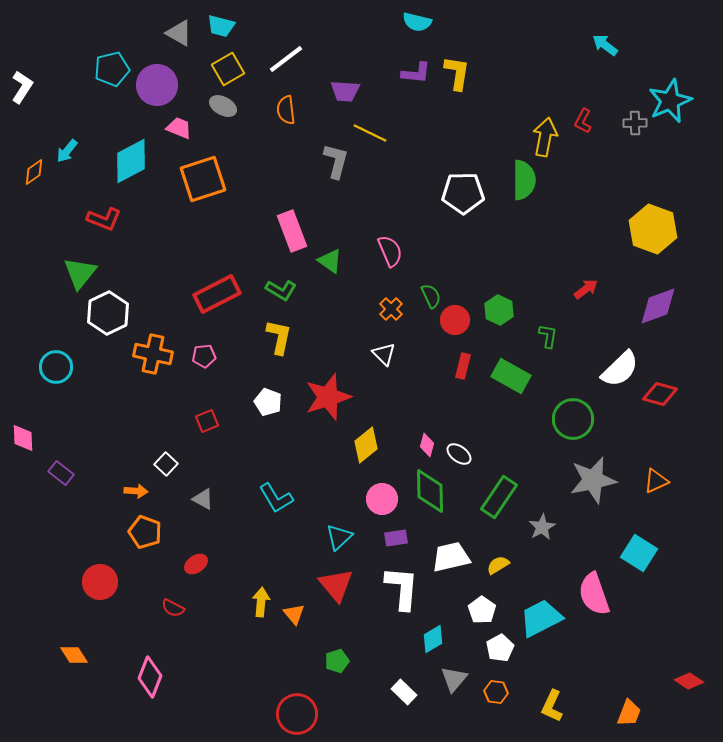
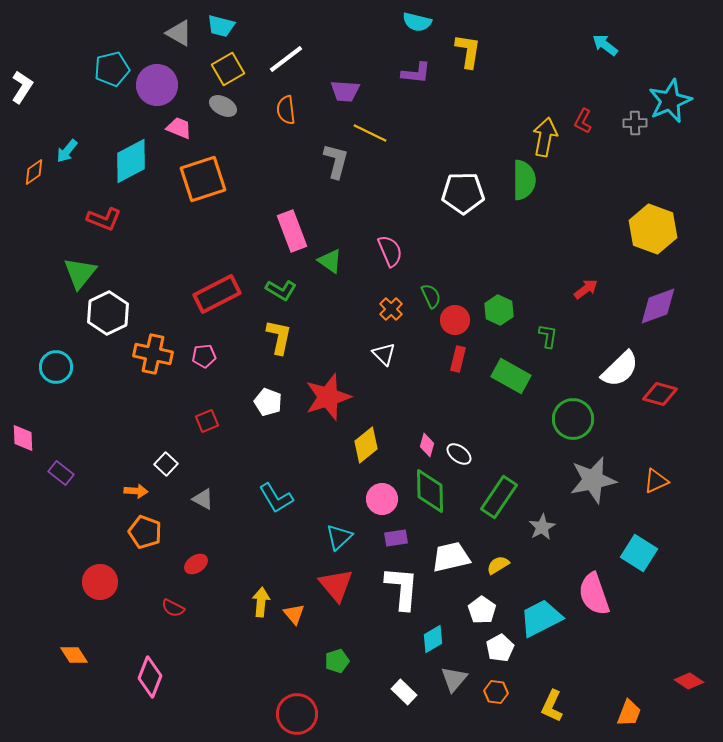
yellow L-shape at (457, 73): moved 11 px right, 22 px up
red rectangle at (463, 366): moved 5 px left, 7 px up
